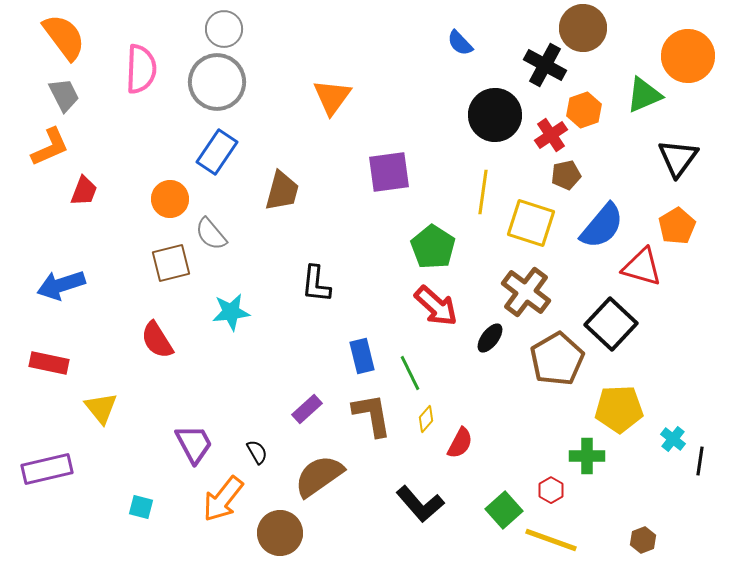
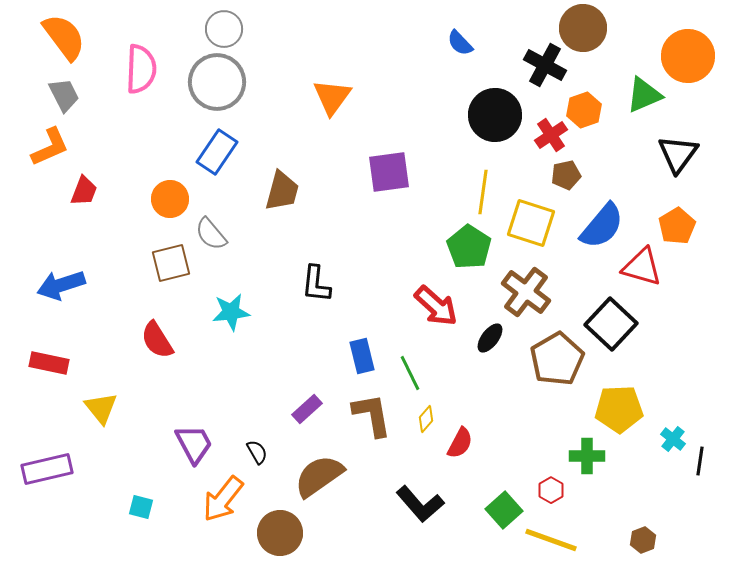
black triangle at (678, 158): moved 4 px up
green pentagon at (433, 247): moved 36 px right
